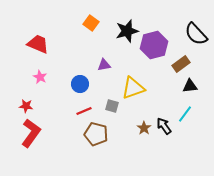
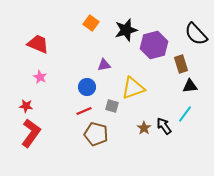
black star: moved 1 px left, 1 px up
brown rectangle: rotated 72 degrees counterclockwise
blue circle: moved 7 px right, 3 px down
